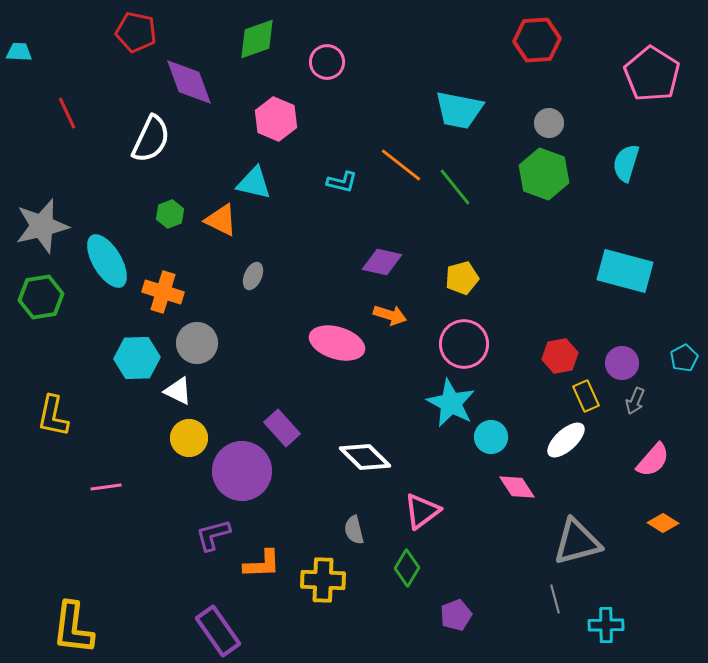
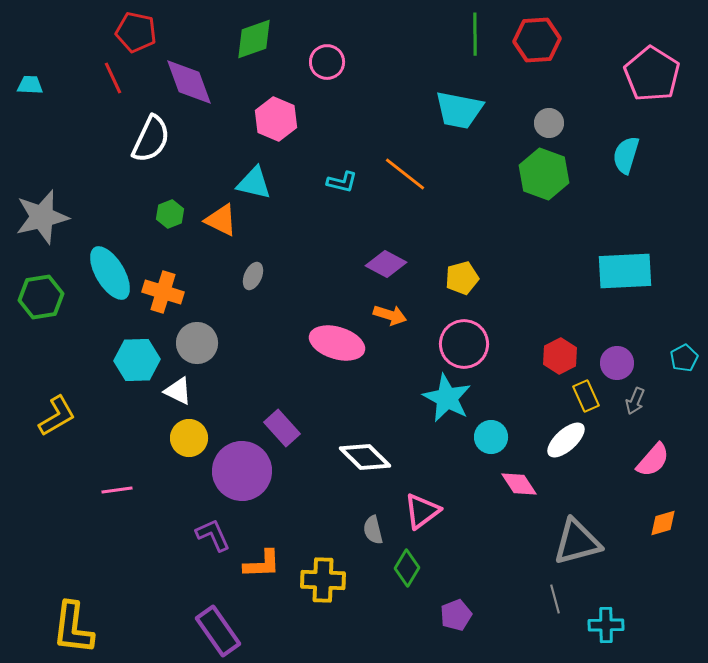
green diamond at (257, 39): moved 3 px left
cyan trapezoid at (19, 52): moved 11 px right, 33 px down
red line at (67, 113): moved 46 px right, 35 px up
cyan semicircle at (626, 163): moved 8 px up
orange line at (401, 165): moved 4 px right, 9 px down
green line at (455, 187): moved 20 px right, 153 px up; rotated 39 degrees clockwise
gray star at (42, 226): moved 9 px up
cyan ellipse at (107, 261): moved 3 px right, 12 px down
purple diamond at (382, 262): moved 4 px right, 2 px down; rotated 15 degrees clockwise
cyan rectangle at (625, 271): rotated 18 degrees counterclockwise
red hexagon at (560, 356): rotated 16 degrees counterclockwise
cyan hexagon at (137, 358): moved 2 px down
purple circle at (622, 363): moved 5 px left
cyan star at (451, 403): moved 4 px left, 5 px up
yellow L-shape at (53, 416): moved 4 px right; rotated 132 degrees counterclockwise
pink line at (106, 487): moved 11 px right, 3 px down
pink diamond at (517, 487): moved 2 px right, 3 px up
orange diamond at (663, 523): rotated 48 degrees counterclockwise
gray semicircle at (354, 530): moved 19 px right
purple L-shape at (213, 535): rotated 81 degrees clockwise
